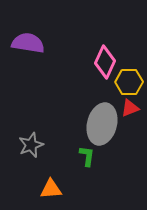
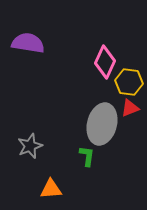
yellow hexagon: rotated 8 degrees clockwise
gray star: moved 1 px left, 1 px down
